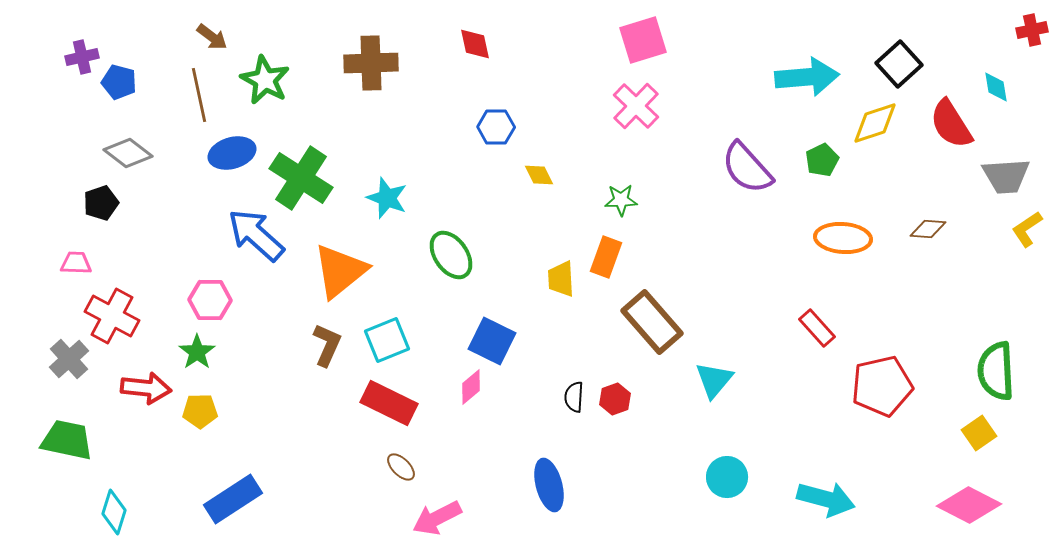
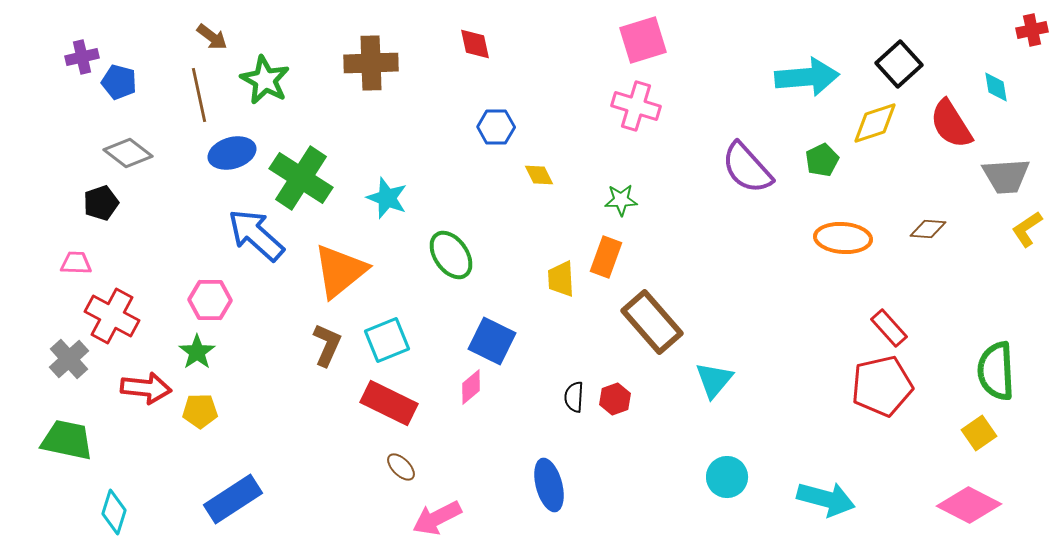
pink cross at (636, 106): rotated 27 degrees counterclockwise
red rectangle at (817, 328): moved 72 px right
